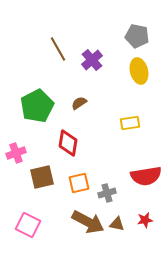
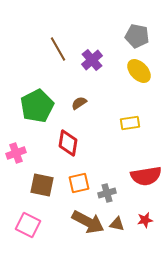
yellow ellipse: rotated 30 degrees counterclockwise
brown square: moved 8 px down; rotated 25 degrees clockwise
